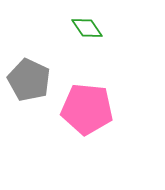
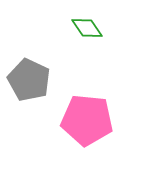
pink pentagon: moved 11 px down
